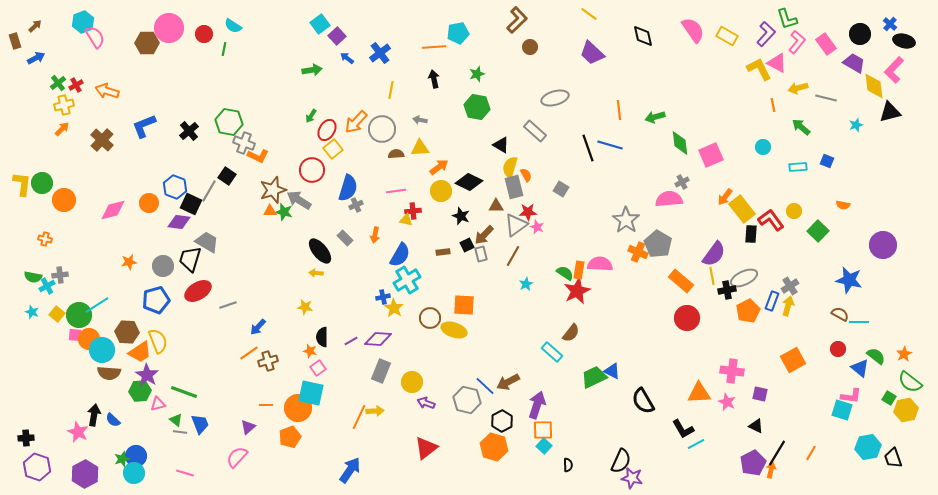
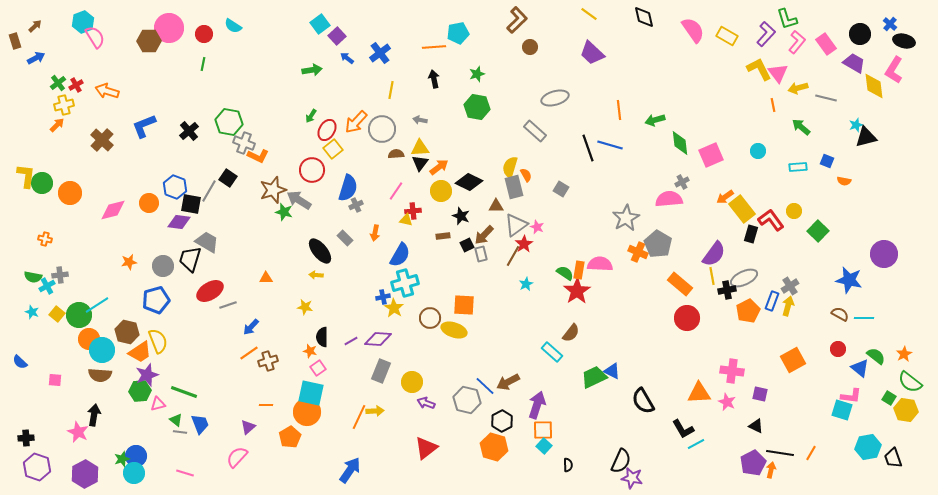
black diamond at (643, 36): moved 1 px right, 19 px up
brown hexagon at (147, 43): moved 2 px right, 2 px up
green line at (224, 49): moved 21 px left, 15 px down
pink triangle at (777, 63): moved 1 px right, 10 px down; rotated 25 degrees clockwise
pink L-shape at (894, 70): rotated 12 degrees counterclockwise
black triangle at (890, 112): moved 24 px left, 25 px down
green arrow at (655, 117): moved 3 px down
orange arrow at (62, 129): moved 5 px left, 4 px up
black triangle at (501, 145): moved 81 px left, 18 px down; rotated 36 degrees clockwise
cyan circle at (763, 147): moved 5 px left, 4 px down
black square at (227, 176): moved 1 px right, 2 px down
yellow L-shape at (22, 184): moved 4 px right, 8 px up
pink line at (396, 191): rotated 48 degrees counterclockwise
orange arrow at (725, 197): rotated 18 degrees clockwise
orange circle at (64, 200): moved 6 px right, 7 px up
black square at (191, 204): rotated 15 degrees counterclockwise
orange semicircle at (843, 205): moved 1 px right, 24 px up
orange triangle at (270, 211): moved 4 px left, 67 px down
red star at (528, 212): moved 4 px left, 32 px down; rotated 30 degrees counterclockwise
gray star at (626, 220): moved 2 px up; rotated 8 degrees clockwise
black rectangle at (751, 234): rotated 12 degrees clockwise
orange arrow at (375, 235): moved 2 px up
purple circle at (883, 245): moved 1 px right, 9 px down
brown rectangle at (443, 252): moved 16 px up
yellow arrow at (316, 273): moved 2 px down
cyan cross at (407, 280): moved 2 px left, 3 px down; rotated 16 degrees clockwise
orange rectangle at (681, 281): moved 1 px left, 3 px down
red ellipse at (198, 291): moved 12 px right
red star at (577, 291): rotated 8 degrees counterclockwise
cyan line at (859, 322): moved 5 px right, 4 px up
blue arrow at (258, 327): moved 7 px left
brown hexagon at (127, 332): rotated 10 degrees clockwise
pink square at (75, 335): moved 20 px left, 45 px down
brown semicircle at (109, 373): moved 9 px left, 2 px down
purple star at (147, 375): rotated 20 degrees clockwise
orange circle at (298, 408): moved 9 px right, 4 px down
yellow hexagon at (906, 410): rotated 20 degrees clockwise
blue semicircle at (113, 420): moved 93 px left, 58 px up
orange pentagon at (290, 437): rotated 10 degrees counterclockwise
black line at (777, 453): moved 3 px right; rotated 68 degrees clockwise
